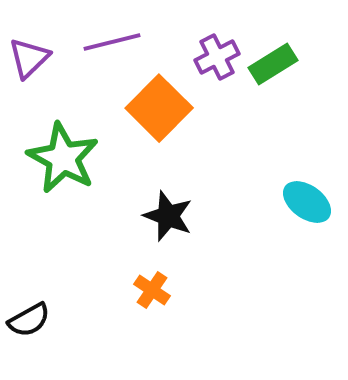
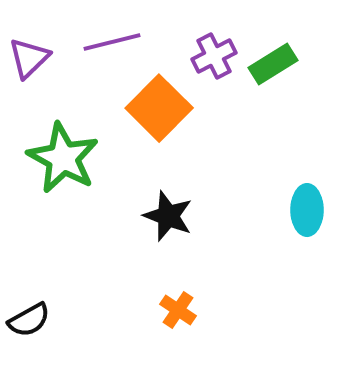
purple cross: moved 3 px left, 1 px up
cyan ellipse: moved 8 px down; rotated 54 degrees clockwise
orange cross: moved 26 px right, 20 px down
